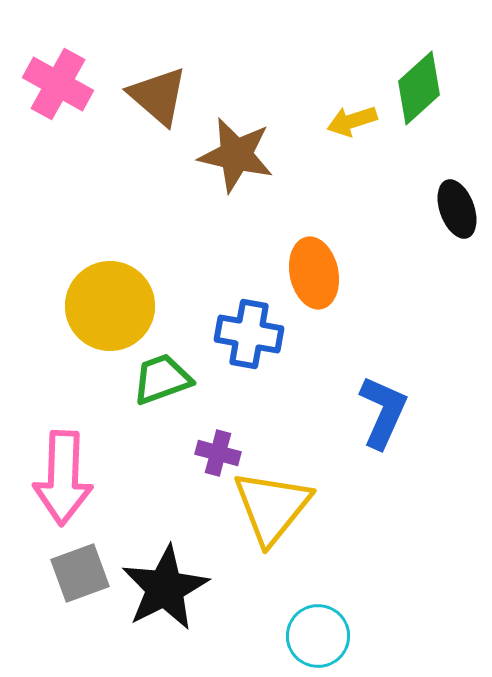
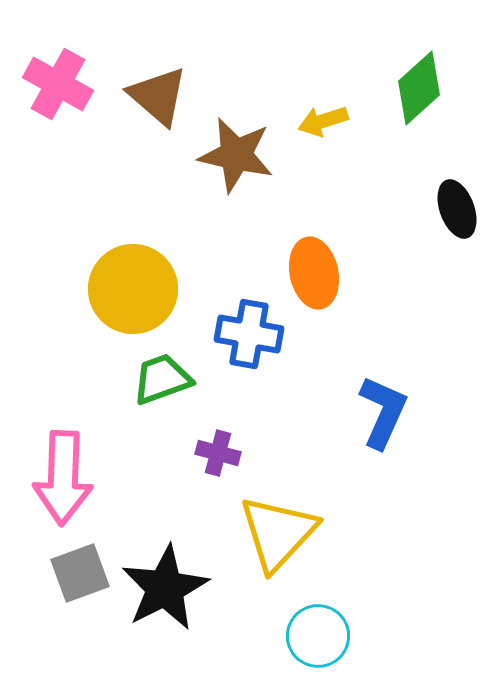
yellow arrow: moved 29 px left
yellow circle: moved 23 px right, 17 px up
yellow triangle: moved 6 px right, 26 px down; rotated 4 degrees clockwise
